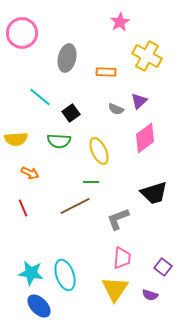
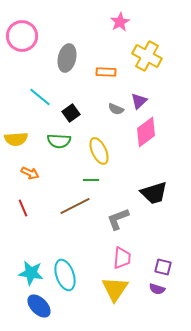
pink circle: moved 3 px down
pink diamond: moved 1 px right, 6 px up
green line: moved 2 px up
purple square: rotated 24 degrees counterclockwise
purple semicircle: moved 7 px right, 6 px up
